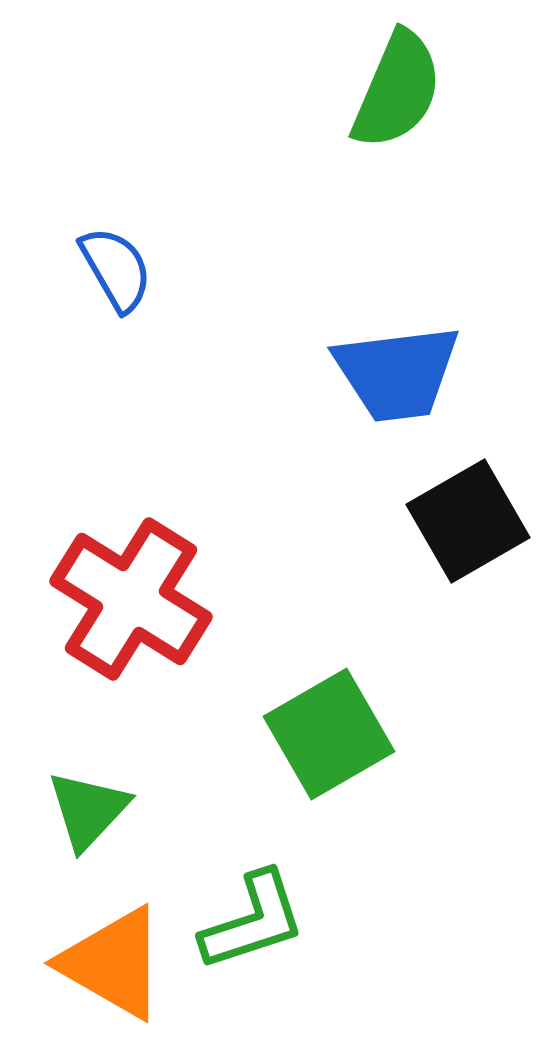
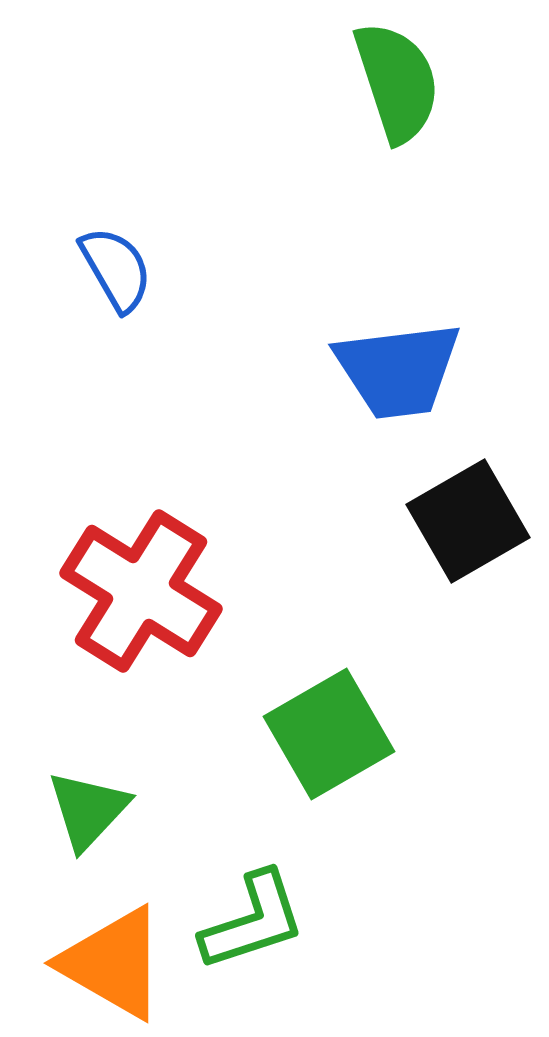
green semicircle: moved 8 px up; rotated 41 degrees counterclockwise
blue trapezoid: moved 1 px right, 3 px up
red cross: moved 10 px right, 8 px up
